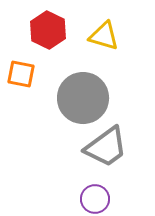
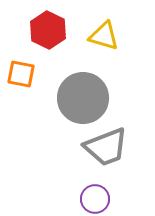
gray trapezoid: rotated 15 degrees clockwise
